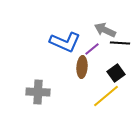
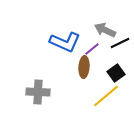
black line: rotated 30 degrees counterclockwise
brown ellipse: moved 2 px right
